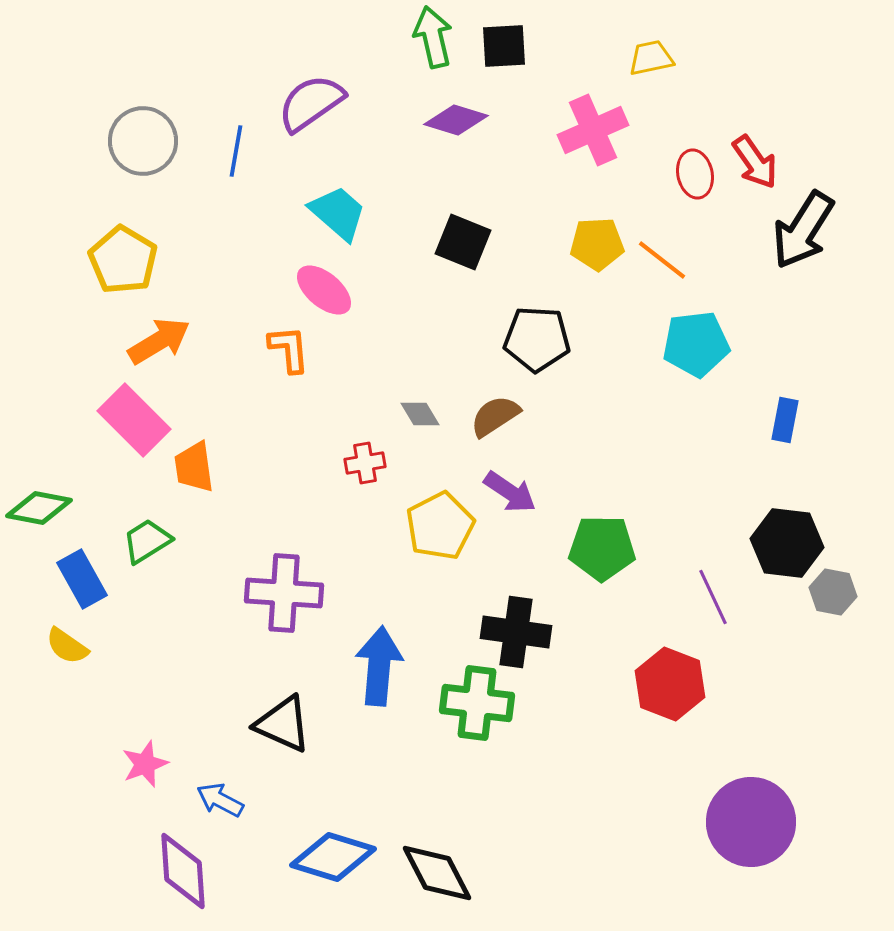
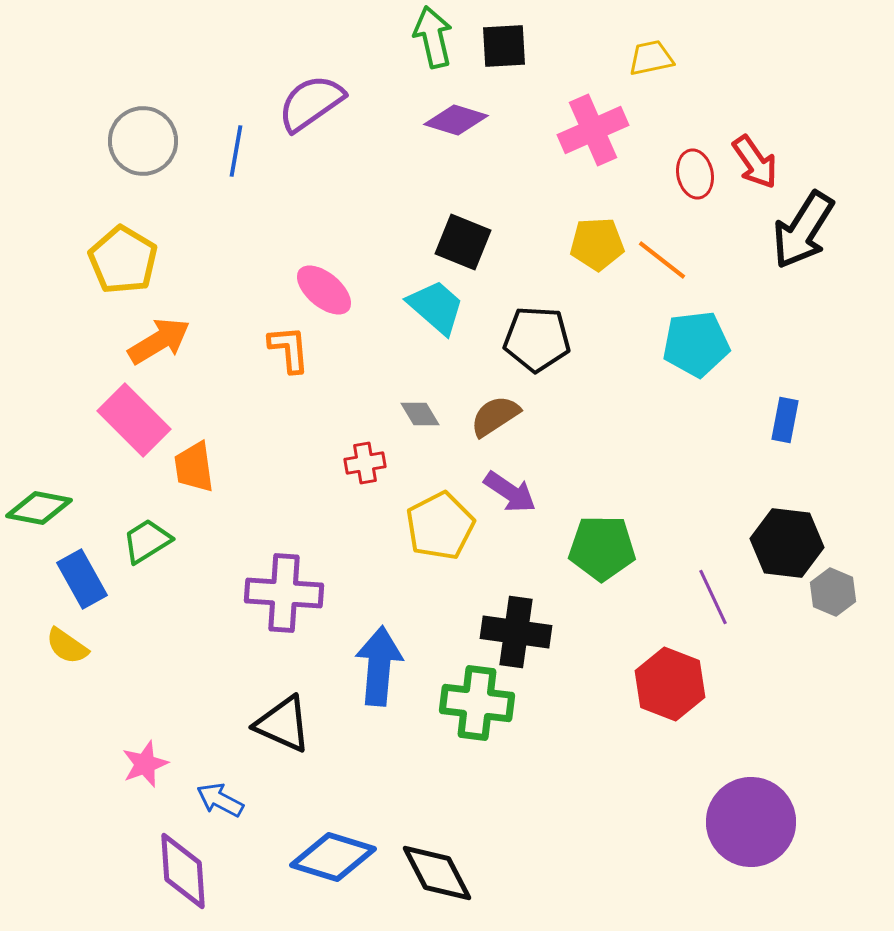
cyan trapezoid at (338, 213): moved 98 px right, 94 px down
gray hexagon at (833, 592): rotated 12 degrees clockwise
